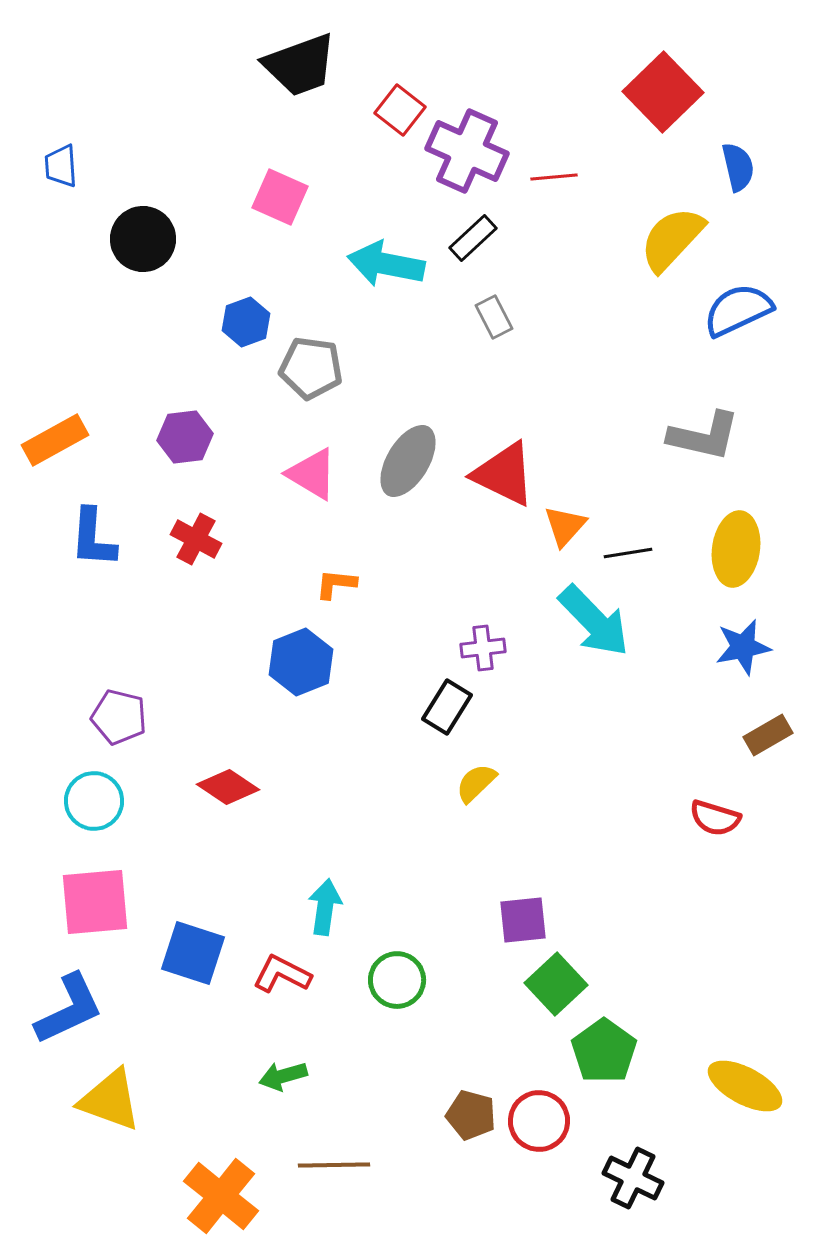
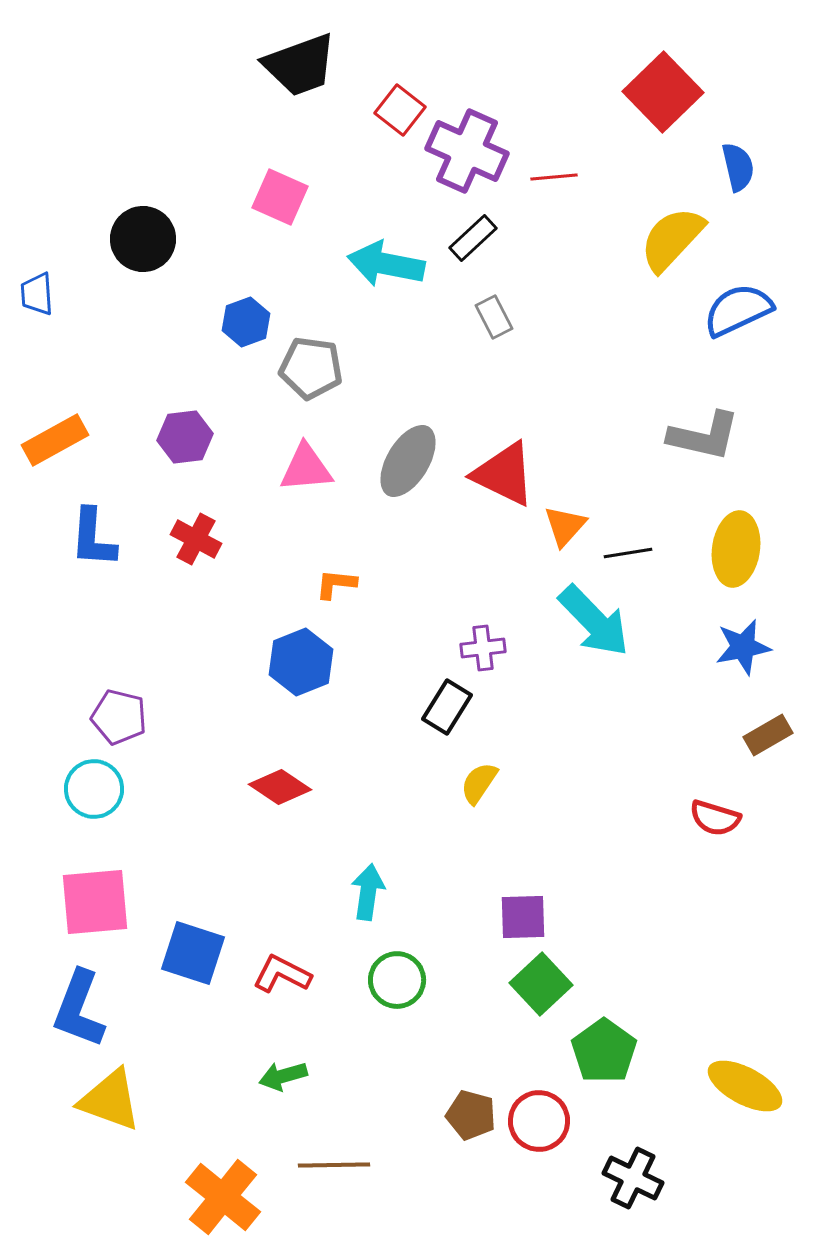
blue trapezoid at (61, 166): moved 24 px left, 128 px down
pink triangle at (312, 474): moved 6 px left, 6 px up; rotated 36 degrees counterclockwise
yellow semicircle at (476, 783): moved 3 px right; rotated 12 degrees counterclockwise
red diamond at (228, 787): moved 52 px right
cyan circle at (94, 801): moved 12 px up
cyan arrow at (325, 907): moved 43 px right, 15 px up
purple square at (523, 920): moved 3 px up; rotated 4 degrees clockwise
green square at (556, 984): moved 15 px left
blue L-shape at (69, 1009): moved 10 px right; rotated 136 degrees clockwise
orange cross at (221, 1196): moved 2 px right, 1 px down
